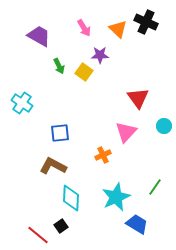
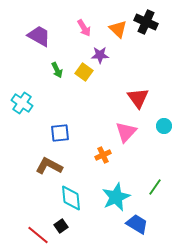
green arrow: moved 2 px left, 4 px down
brown L-shape: moved 4 px left
cyan diamond: rotated 8 degrees counterclockwise
